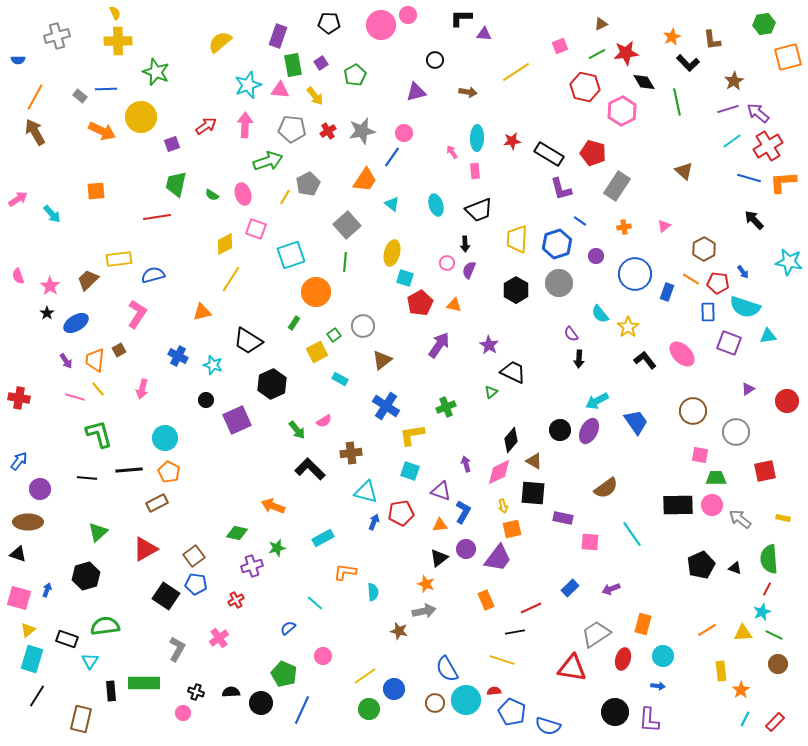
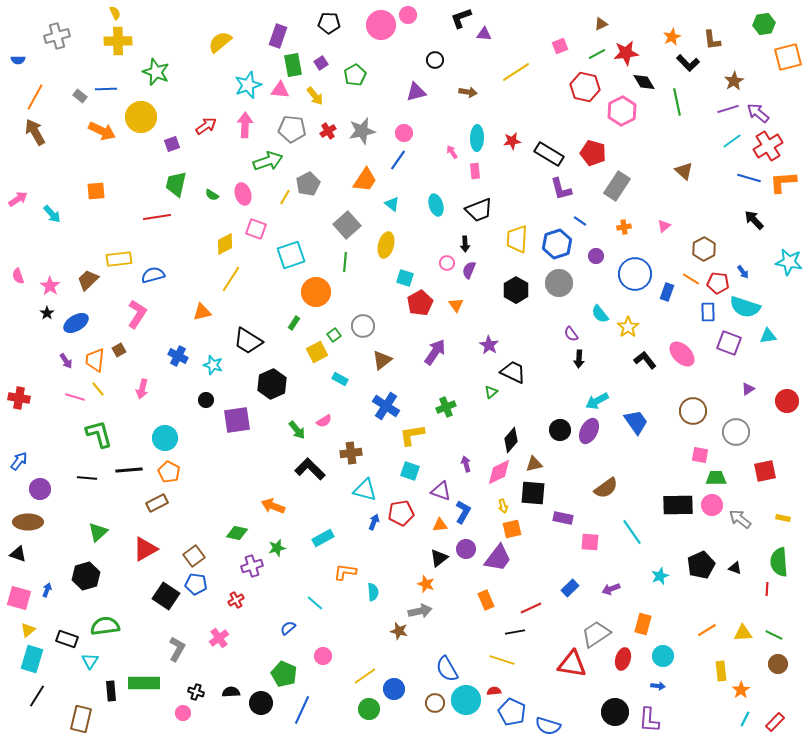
black L-shape at (461, 18): rotated 20 degrees counterclockwise
blue line at (392, 157): moved 6 px right, 3 px down
yellow ellipse at (392, 253): moved 6 px left, 8 px up
orange triangle at (454, 305): moved 2 px right; rotated 42 degrees clockwise
purple arrow at (439, 345): moved 4 px left, 7 px down
purple square at (237, 420): rotated 16 degrees clockwise
brown triangle at (534, 461): moved 3 px down; rotated 42 degrees counterclockwise
cyan triangle at (366, 492): moved 1 px left, 2 px up
cyan line at (632, 534): moved 2 px up
green semicircle at (769, 559): moved 10 px right, 3 px down
red line at (767, 589): rotated 24 degrees counterclockwise
gray arrow at (424, 611): moved 4 px left
cyan star at (762, 612): moved 102 px left, 36 px up
red triangle at (572, 668): moved 4 px up
